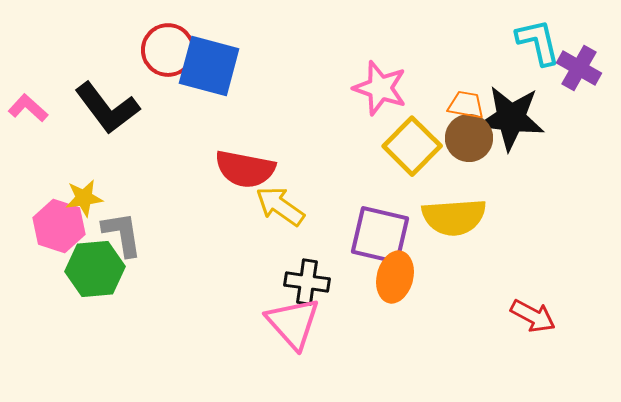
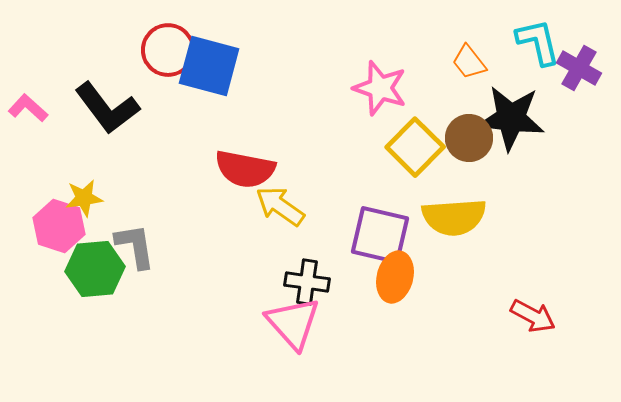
orange trapezoid: moved 3 px right, 43 px up; rotated 138 degrees counterclockwise
yellow square: moved 3 px right, 1 px down
gray L-shape: moved 13 px right, 12 px down
